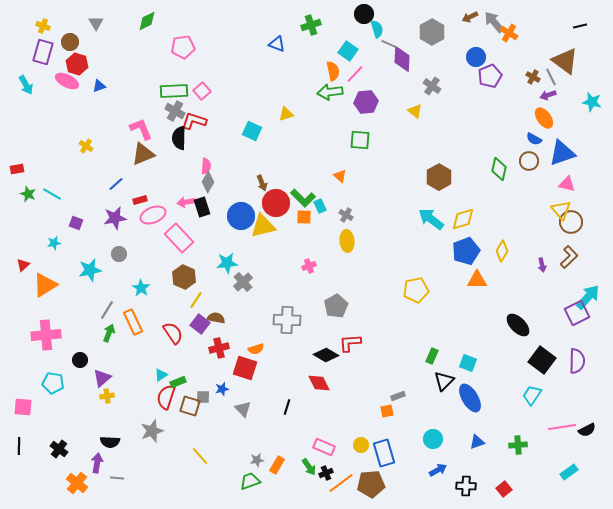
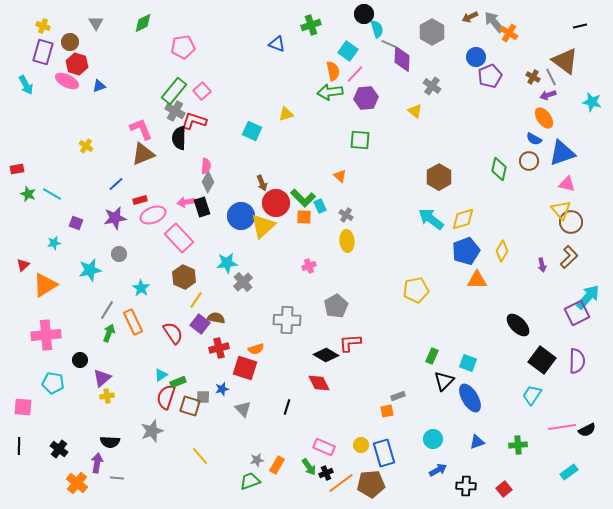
green diamond at (147, 21): moved 4 px left, 2 px down
green rectangle at (174, 91): rotated 48 degrees counterclockwise
purple hexagon at (366, 102): moved 4 px up
yellow triangle at (263, 226): rotated 28 degrees counterclockwise
